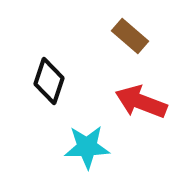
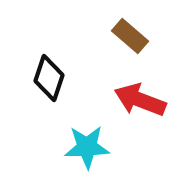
black diamond: moved 3 px up
red arrow: moved 1 px left, 2 px up
